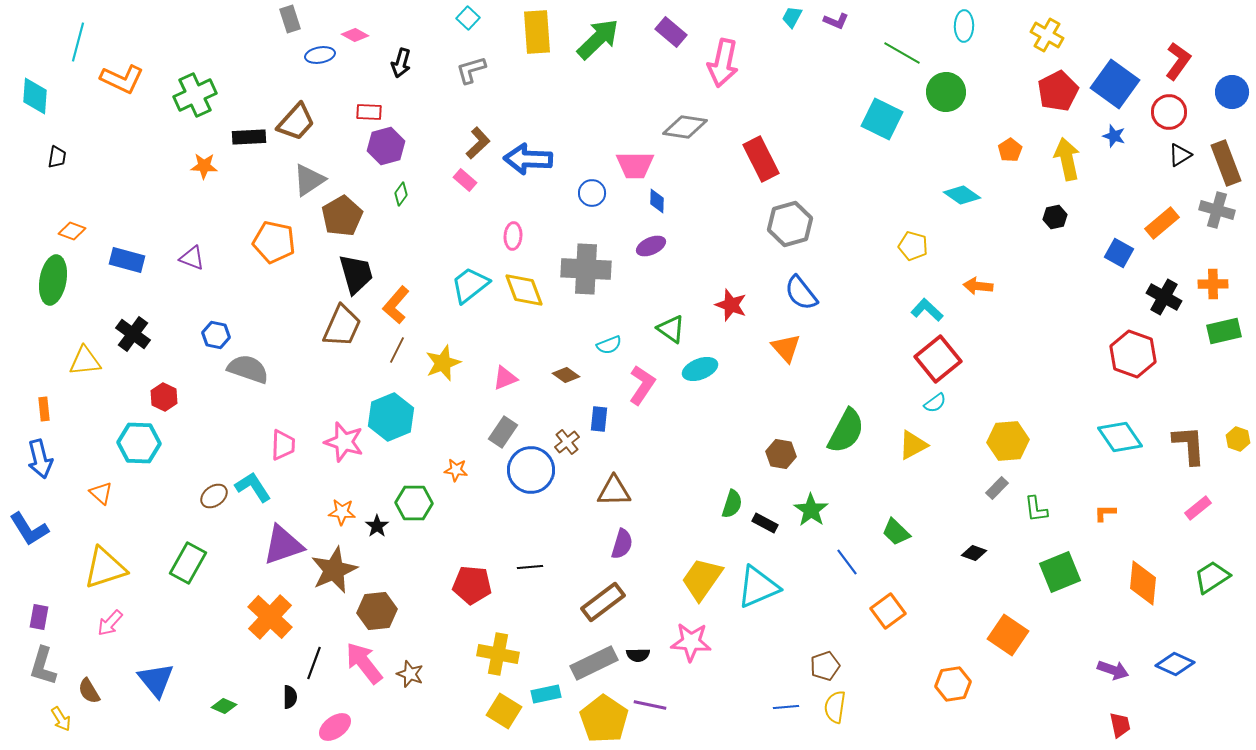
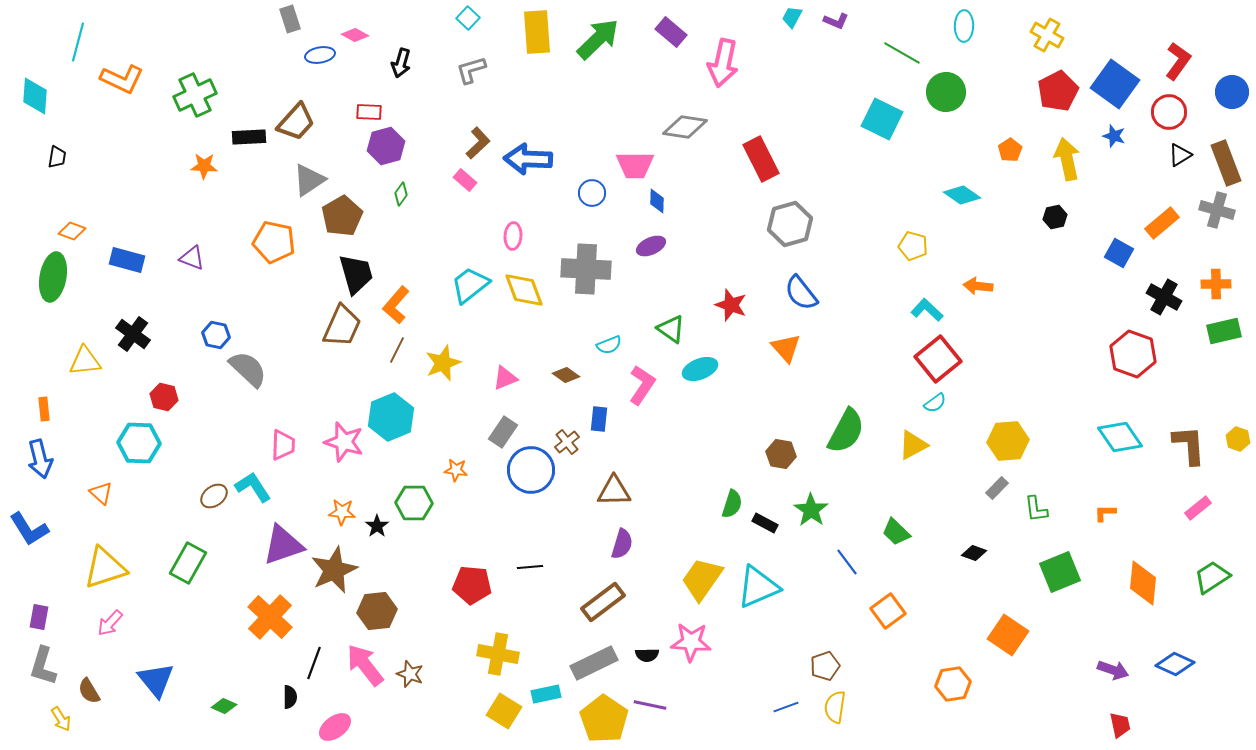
green ellipse at (53, 280): moved 3 px up
orange cross at (1213, 284): moved 3 px right
gray semicircle at (248, 369): rotated 24 degrees clockwise
red hexagon at (164, 397): rotated 12 degrees counterclockwise
black semicircle at (638, 655): moved 9 px right
pink arrow at (364, 663): moved 1 px right, 2 px down
blue line at (786, 707): rotated 15 degrees counterclockwise
